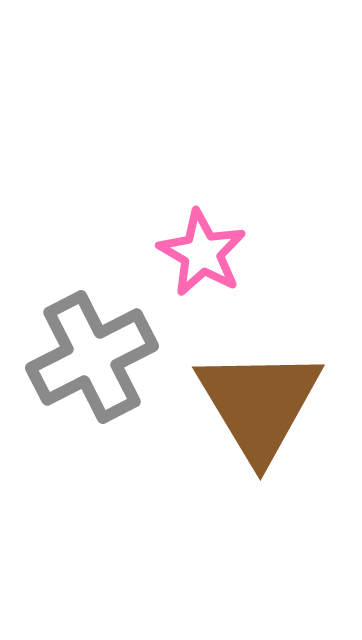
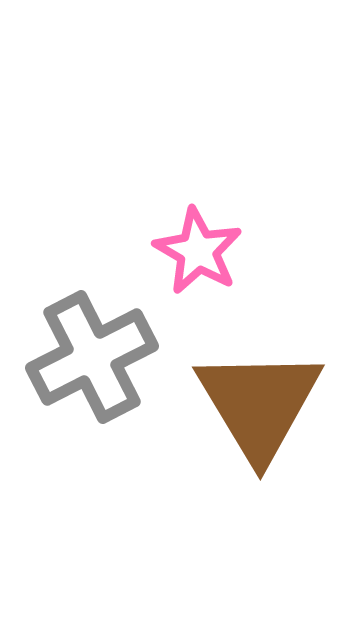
pink star: moved 4 px left, 2 px up
